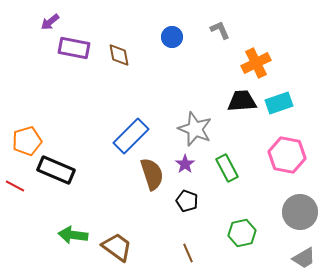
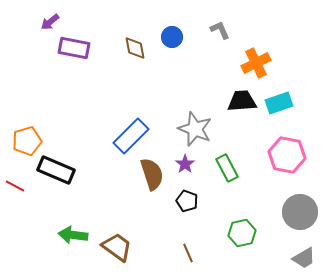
brown diamond: moved 16 px right, 7 px up
